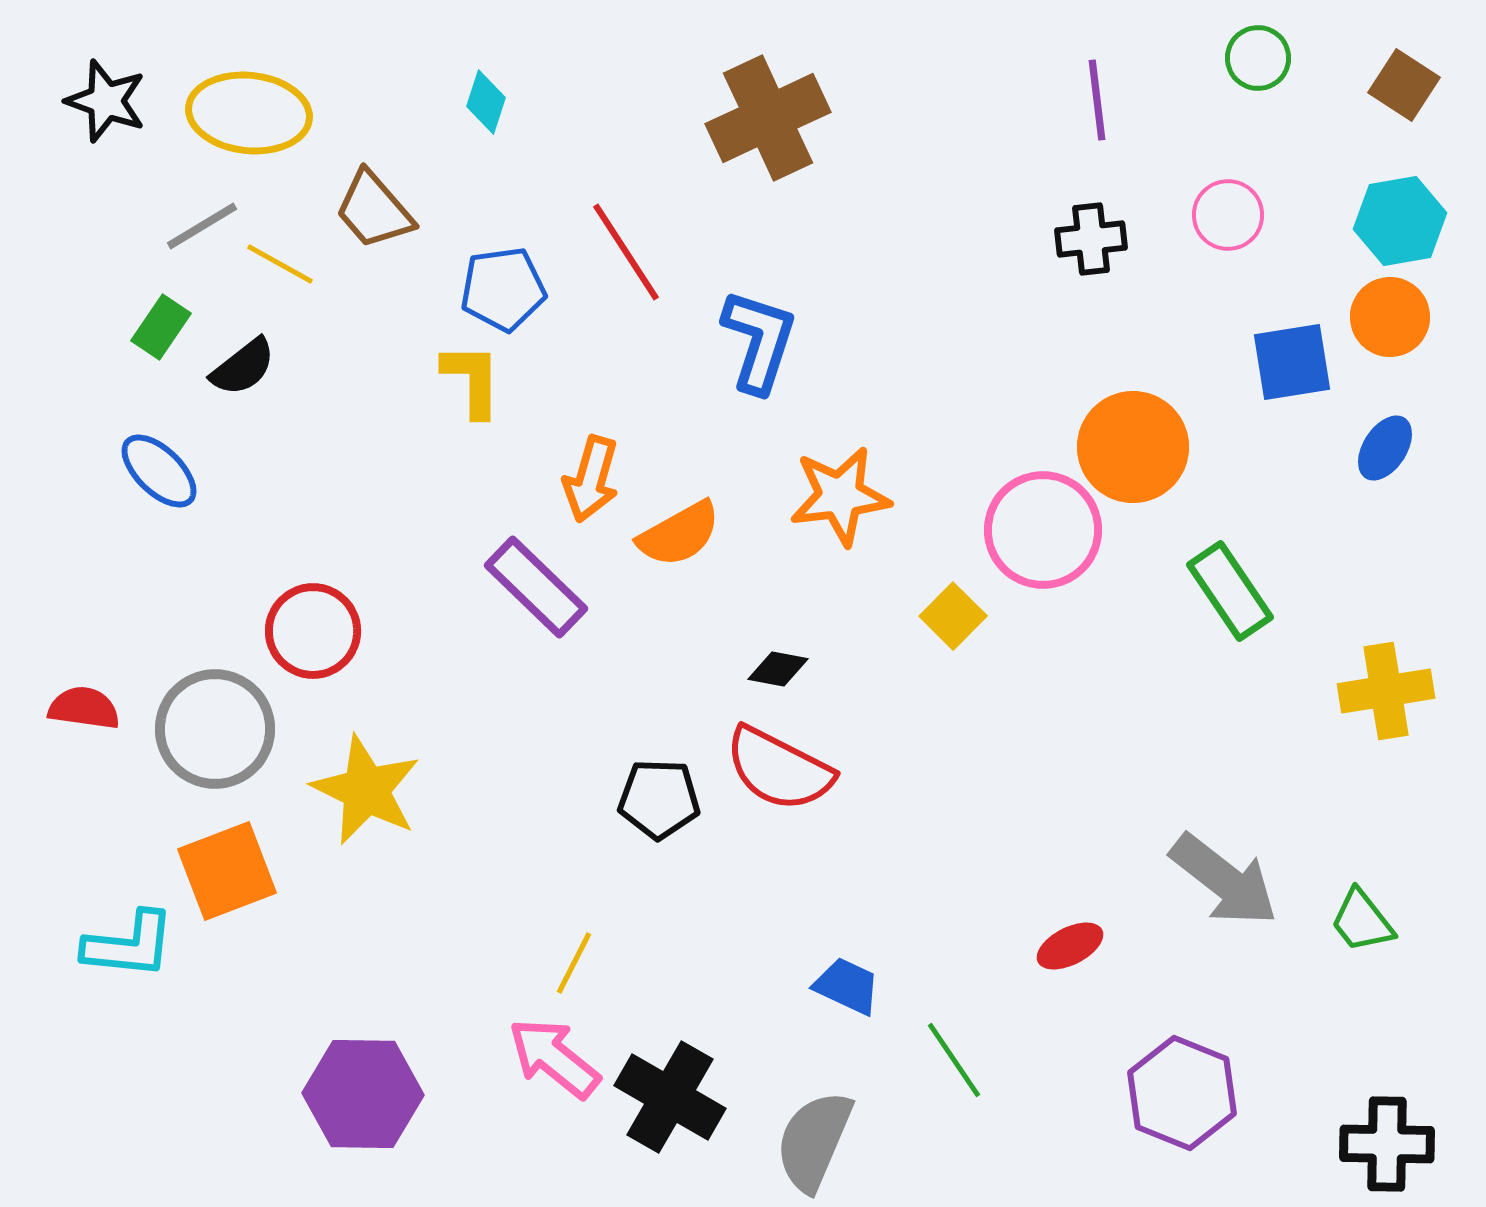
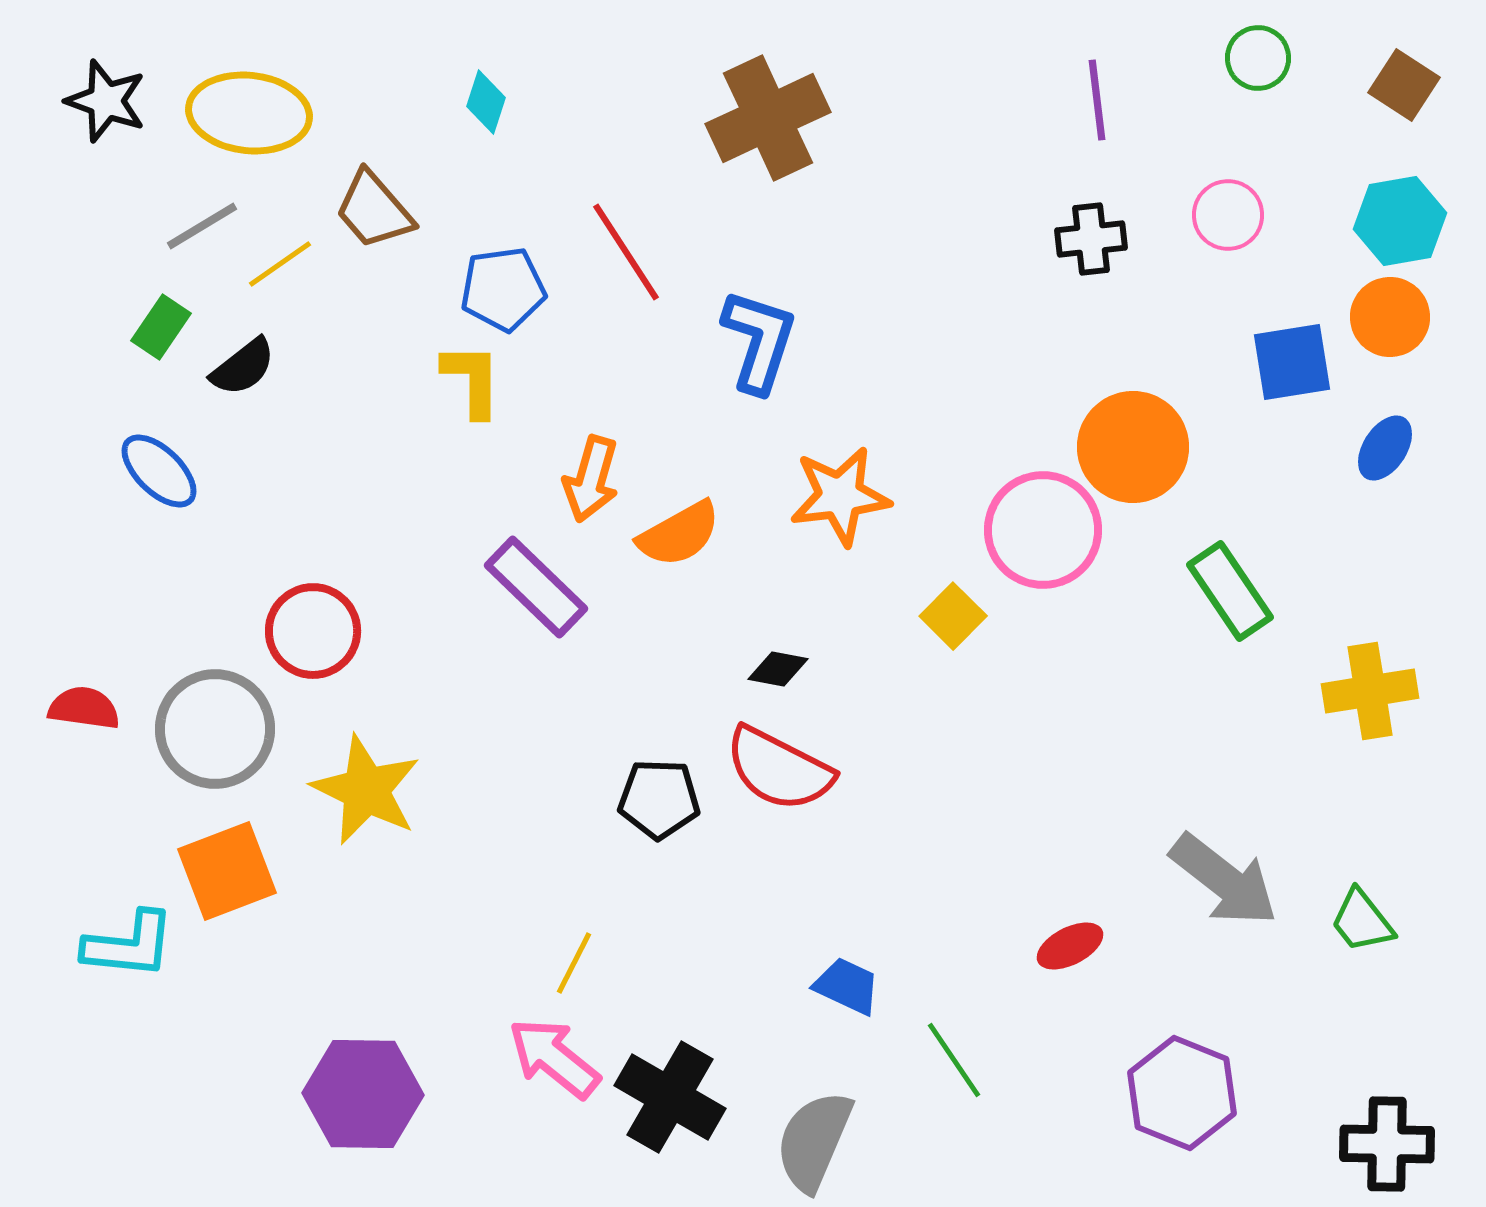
yellow line at (280, 264): rotated 64 degrees counterclockwise
yellow cross at (1386, 691): moved 16 px left
